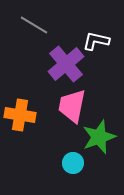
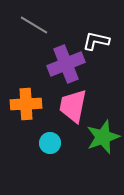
purple cross: rotated 18 degrees clockwise
pink trapezoid: moved 1 px right
orange cross: moved 6 px right, 11 px up; rotated 12 degrees counterclockwise
green star: moved 4 px right
cyan circle: moved 23 px left, 20 px up
